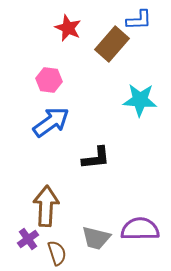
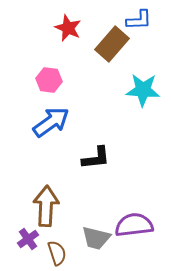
cyan star: moved 3 px right, 10 px up
purple semicircle: moved 6 px left, 4 px up; rotated 6 degrees counterclockwise
